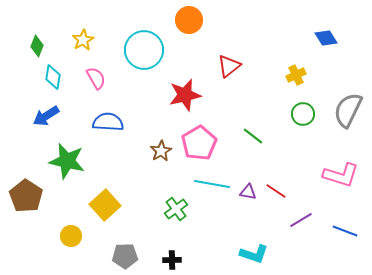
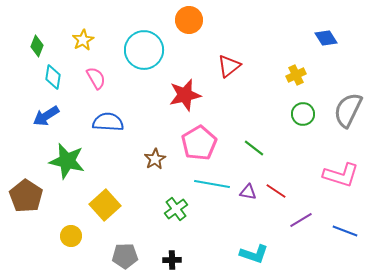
green line: moved 1 px right, 12 px down
brown star: moved 6 px left, 8 px down
